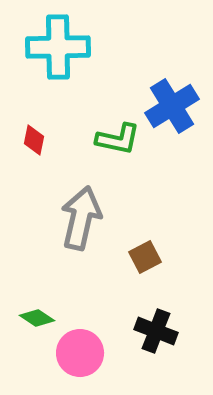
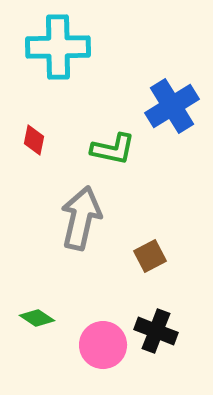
green L-shape: moved 5 px left, 10 px down
brown square: moved 5 px right, 1 px up
pink circle: moved 23 px right, 8 px up
